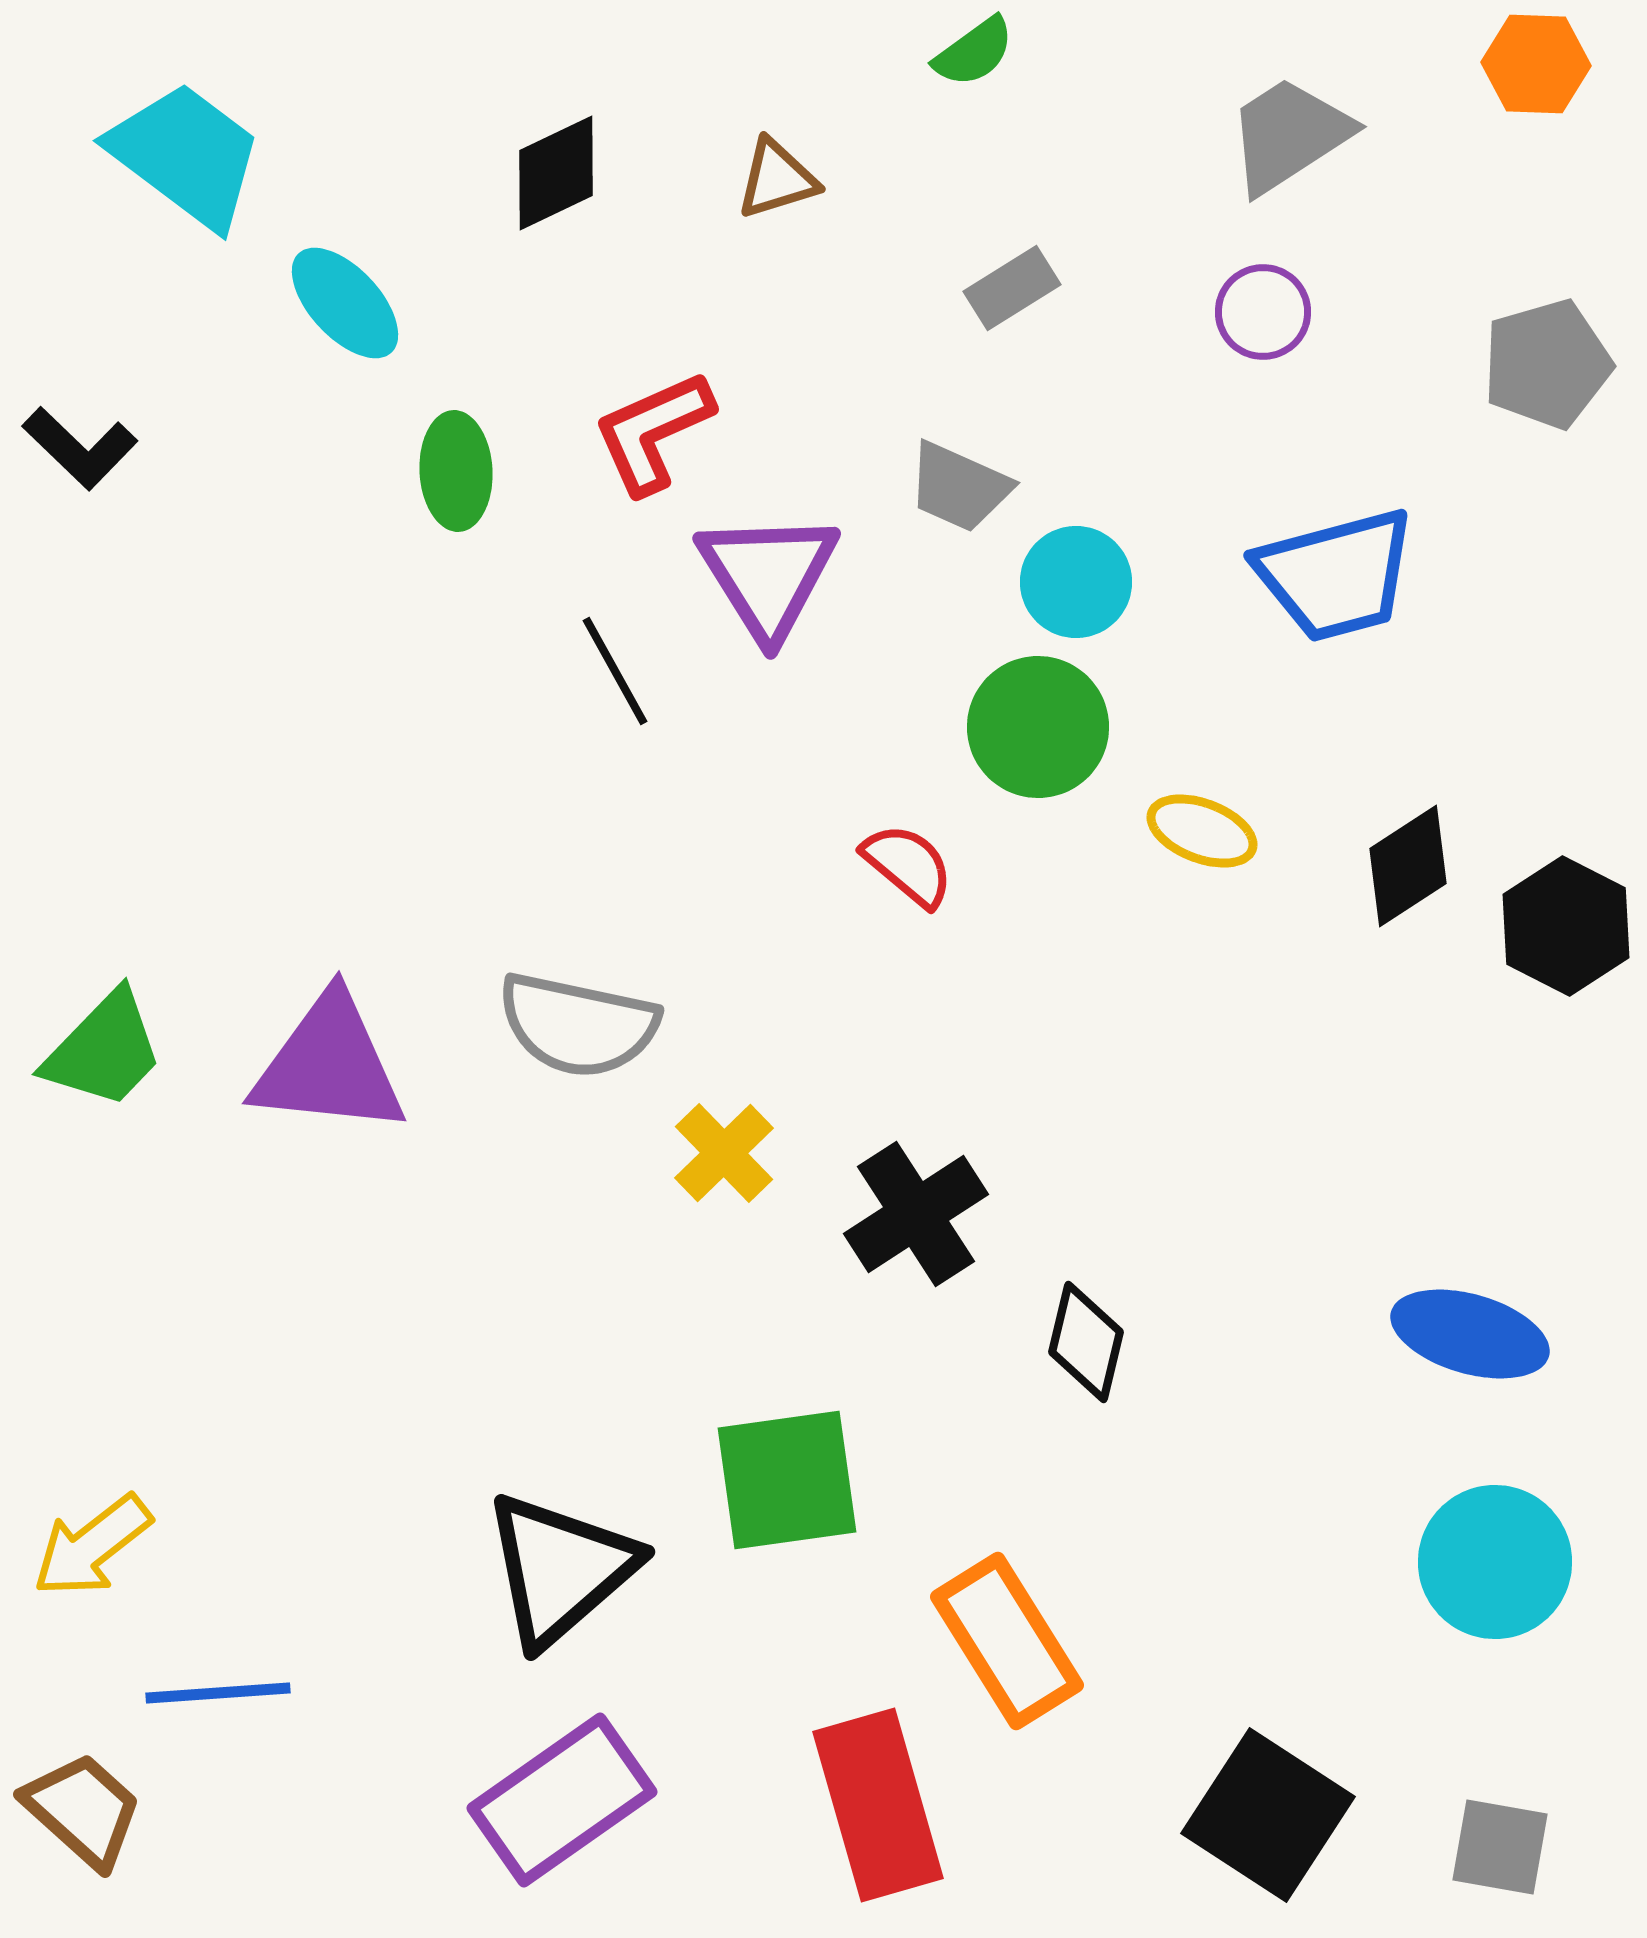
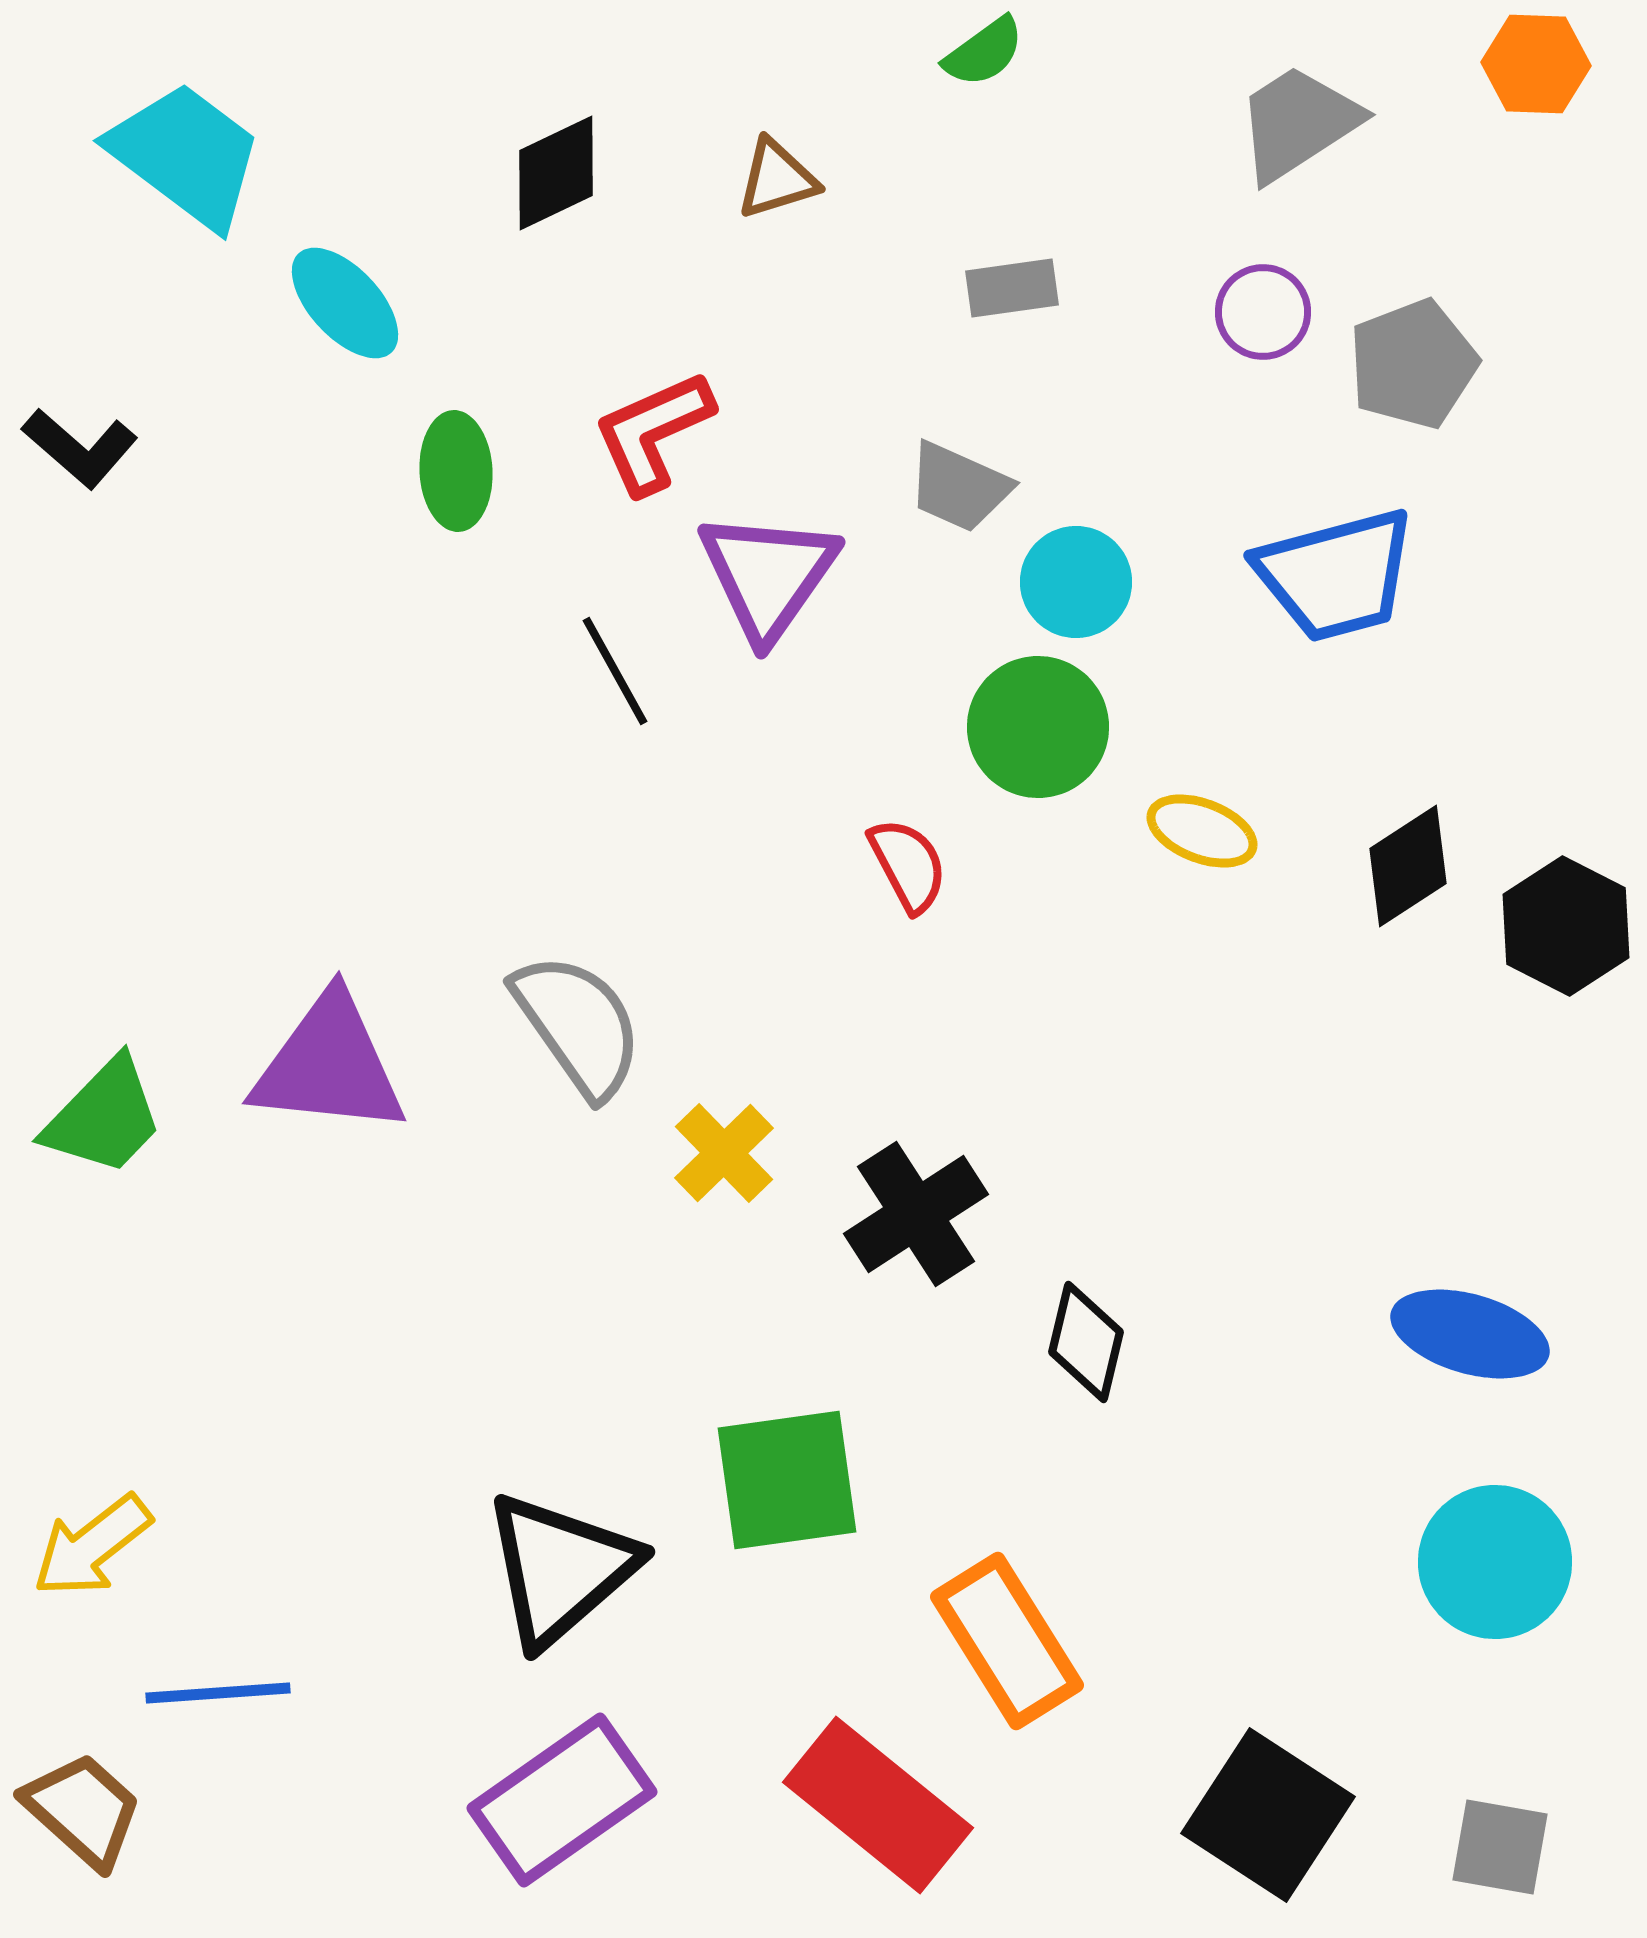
green semicircle at (974, 52): moved 10 px right
gray trapezoid at (1289, 135): moved 9 px right, 12 px up
gray rectangle at (1012, 288): rotated 24 degrees clockwise
gray pentagon at (1547, 364): moved 134 px left; rotated 5 degrees counterclockwise
black L-shape at (80, 448): rotated 3 degrees counterclockwise
purple triangle at (768, 575): rotated 7 degrees clockwise
red semicircle at (908, 865): rotated 22 degrees clockwise
gray semicircle at (578, 1025): rotated 137 degrees counterclockwise
green trapezoid at (104, 1050): moved 67 px down
red rectangle at (878, 1805): rotated 35 degrees counterclockwise
